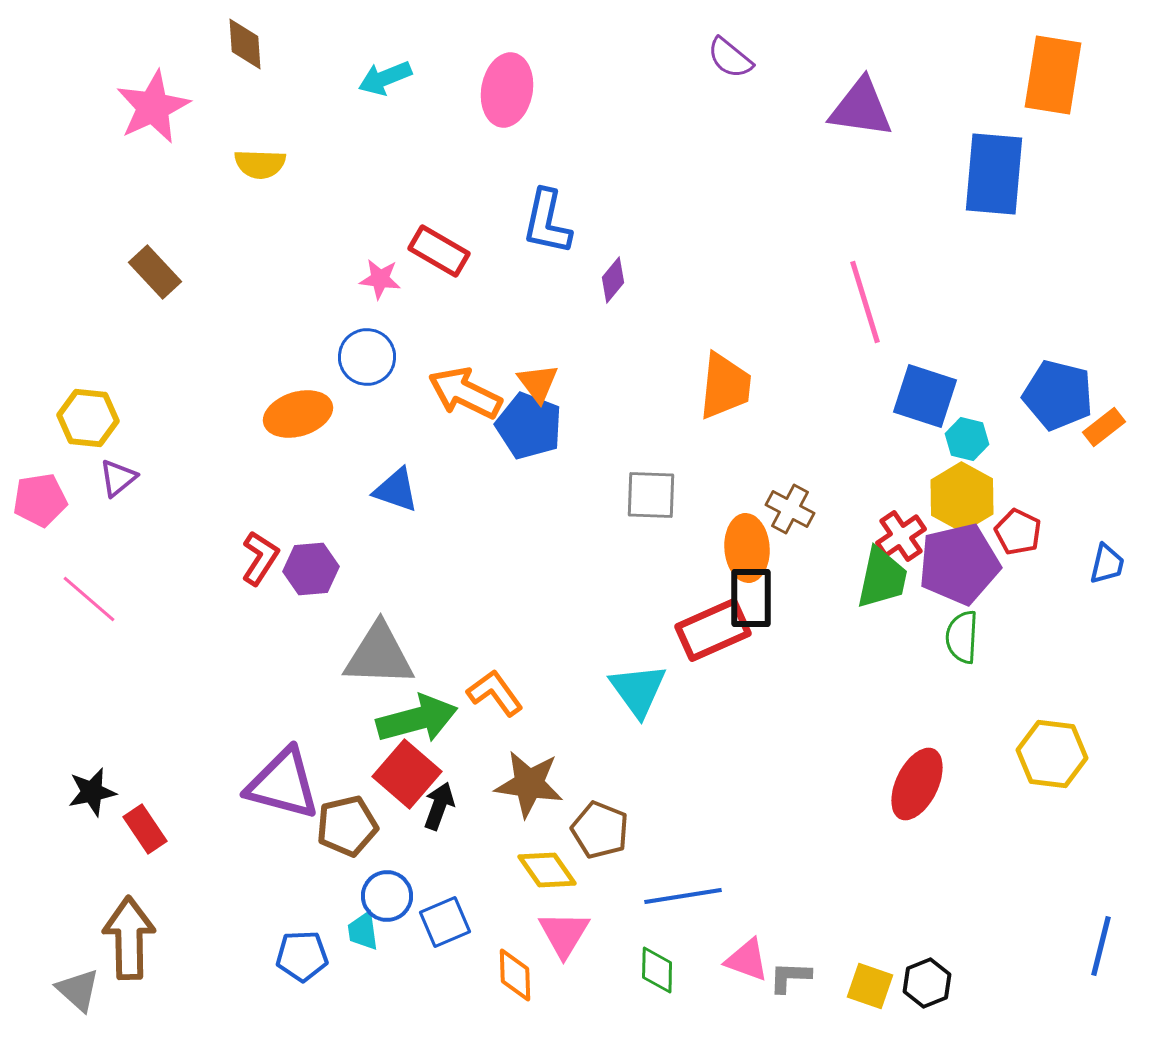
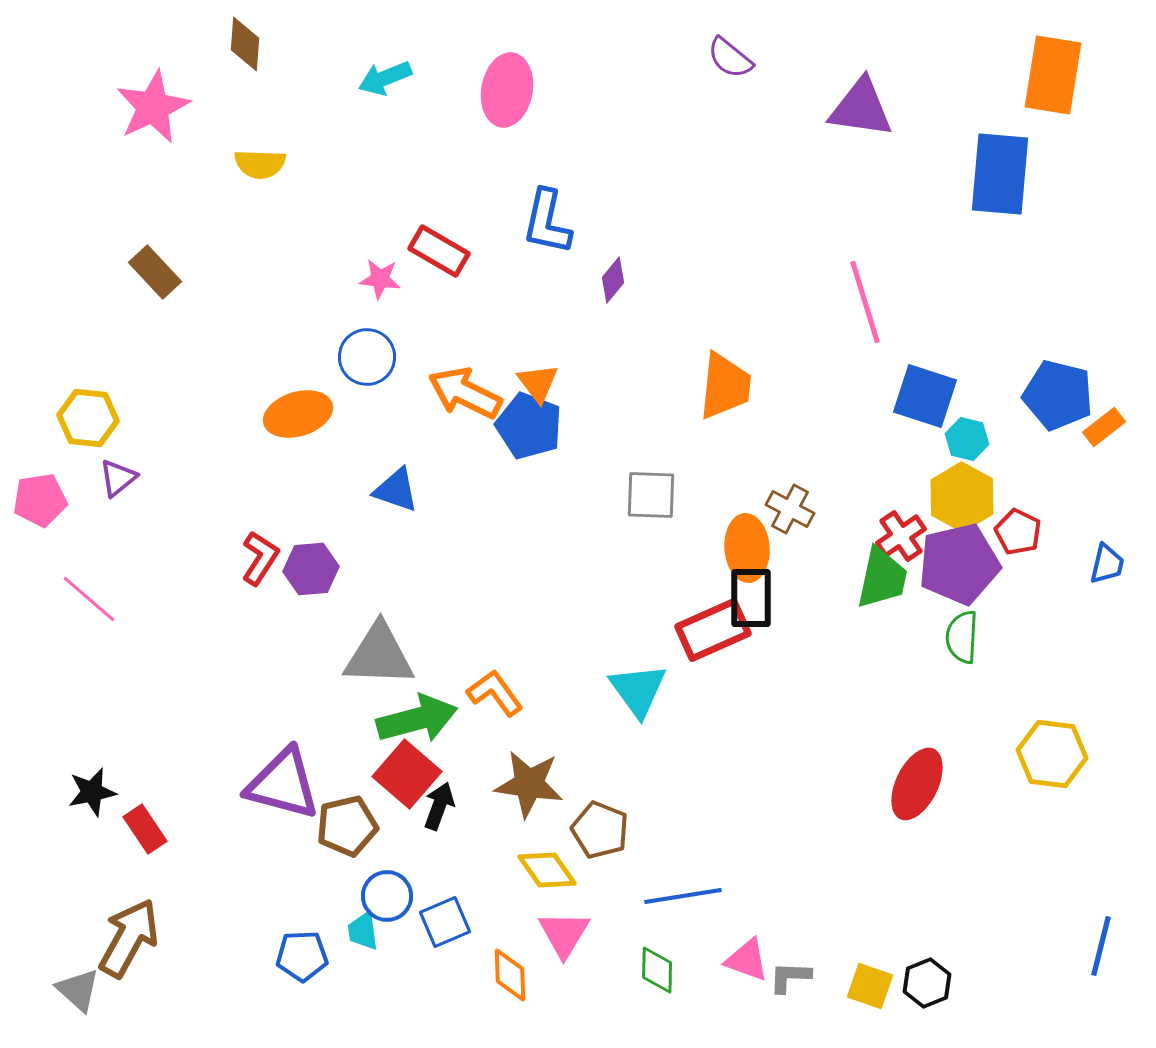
brown diamond at (245, 44): rotated 8 degrees clockwise
blue rectangle at (994, 174): moved 6 px right
brown arrow at (129, 938): rotated 30 degrees clockwise
orange diamond at (515, 975): moved 5 px left
